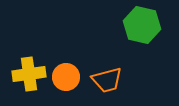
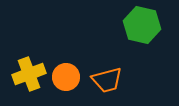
yellow cross: rotated 12 degrees counterclockwise
